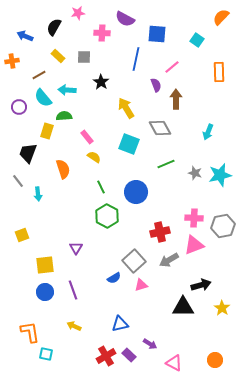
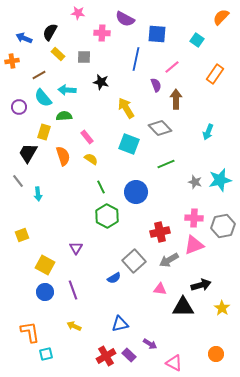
pink star at (78, 13): rotated 16 degrees clockwise
black semicircle at (54, 27): moved 4 px left, 5 px down
blue arrow at (25, 36): moved 1 px left, 2 px down
yellow rectangle at (58, 56): moved 2 px up
orange rectangle at (219, 72): moved 4 px left, 2 px down; rotated 36 degrees clockwise
black star at (101, 82): rotated 21 degrees counterclockwise
gray diamond at (160, 128): rotated 15 degrees counterclockwise
yellow rectangle at (47, 131): moved 3 px left, 1 px down
black trapezoid at (28, 153): rotated 10 degrees clockwise
yellow semicircle at (94, 157): moved 3 px left, 2 px down
orange semicircle at (63, 169): moved 13 px up
gray star at (195, 173): moved 9 px down
cyan star at (220, 175): moved 5 px down
yellow square at (45, 265): rotated 36 degrees clockwise
pink triangle at (141, 285): moved 19 px right, 4 px down; rotated 24 degrees clockwise
cyan square at (46, 354): rotated 24 degrees counterclockwise
orange circle at (215, 360): moved 1 px right, 6 px up
